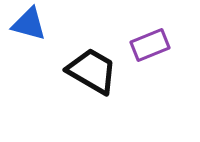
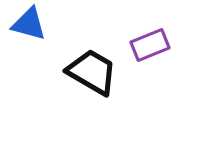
black trapezoid: moved 1 px down
